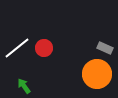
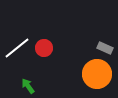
green arrow: moved 4 px right
